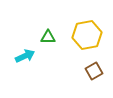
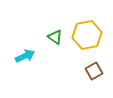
green triangle: moved 7 px right; rotated 35 degrees clockwise
